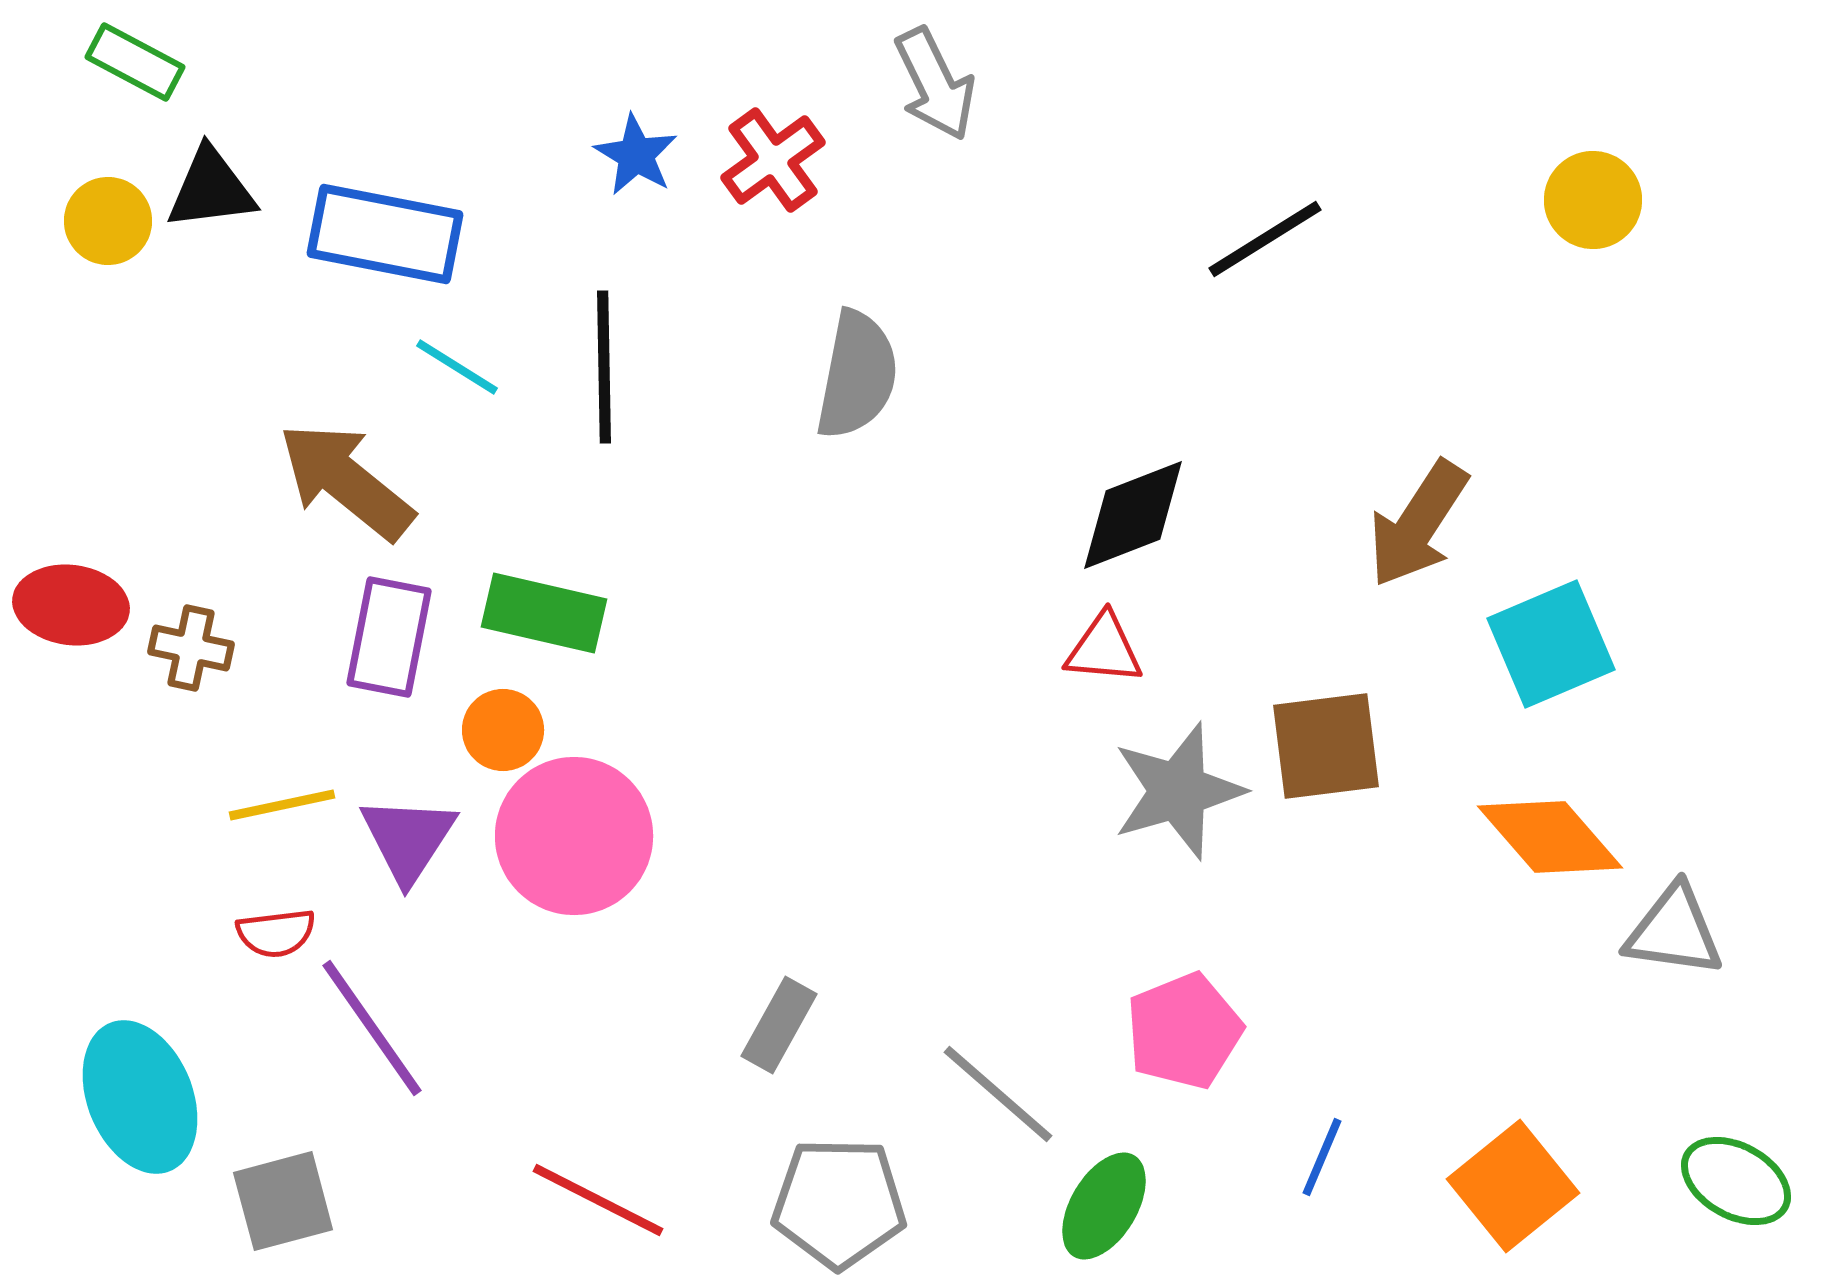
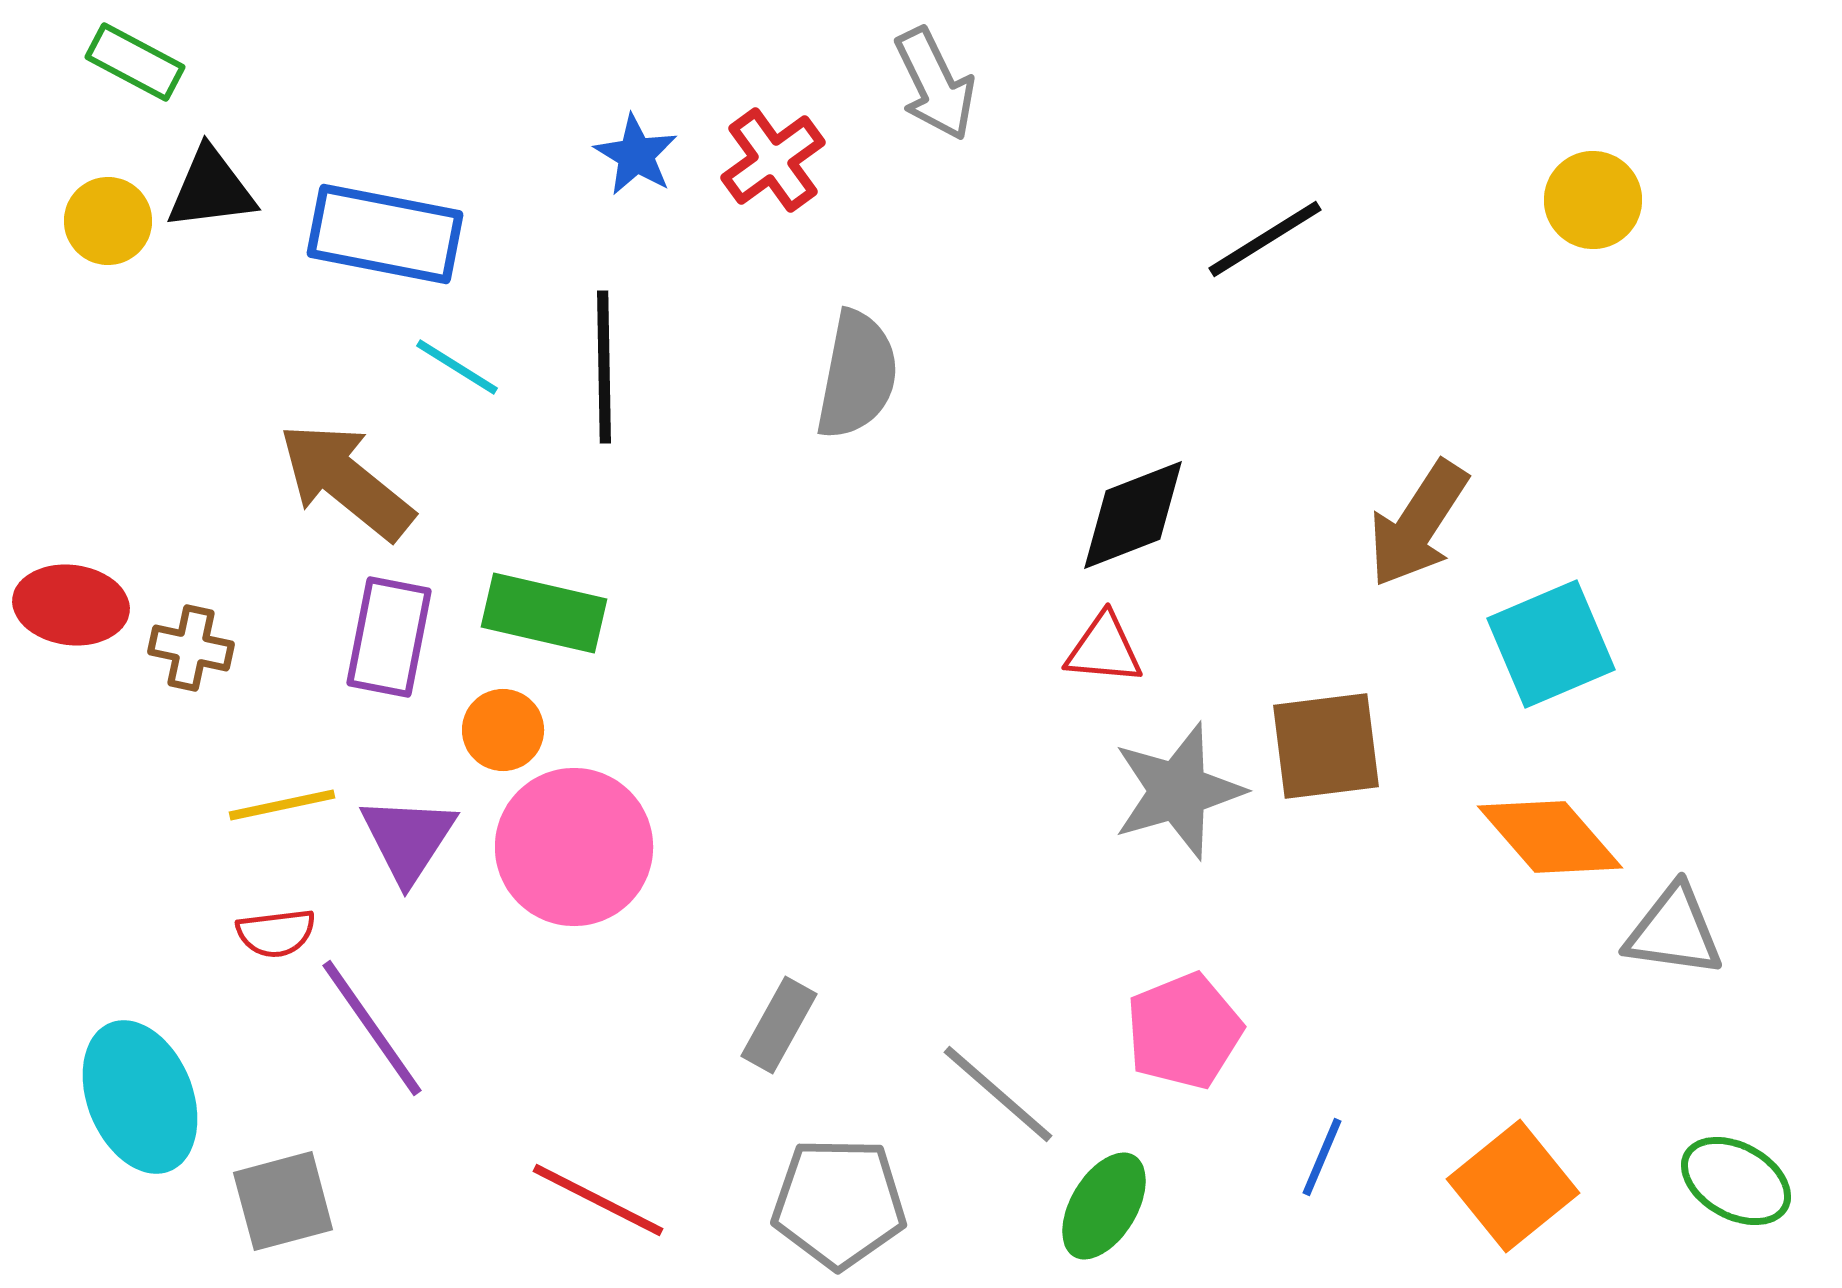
pink circle at (574, 836): moved 11 px down
